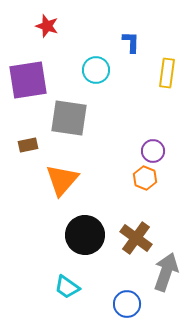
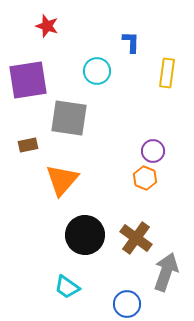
cyan circle: moved 1 px right, 1 px down
